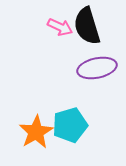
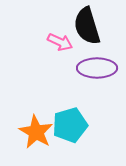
pink arrow: moved 15 px down
purple ellipse: rotated 12 degrees clockwise
orange star: rotated 12 degrees counterclockwise
